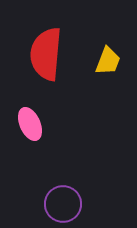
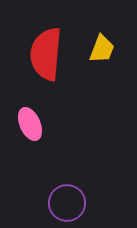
yellow trapezoid: moved 6 px left, 12 px up
purple circle: moved 4 px right, 1 px up
